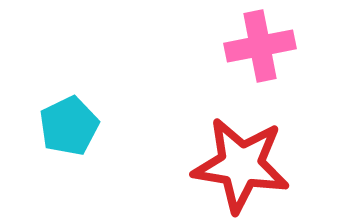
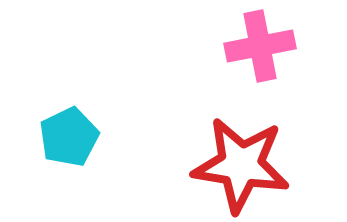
cyan pentagon: moved 11 px down
